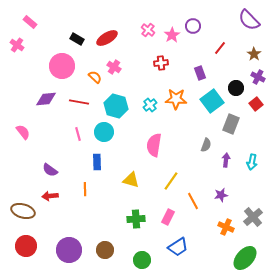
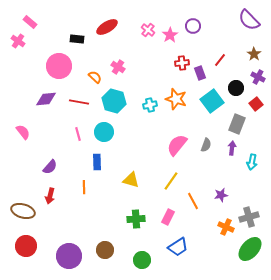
pink star at (172, 35): moved 2 px left
red ellipse at (107, 38): moved 11 px up
black rectangle at (77, 39): rotated 24 degrees counterclockwise
pink cross at (17, 45): moved 1 px right, 4 px up
red line at (220, 48): moved 12 px down
red cross at (161, 63): moved 21 px right
pink circle at (62, 66): moved 3 px left
pink cross at (114, 67): moved 4 px right
orange star at (176, 99): rotated 15 degrees clockwise
cyan cross at (150, 105): rotated 24 degrees clockwise
cyan hexagon at (116, 106): moved 2 px left, 5 px up
gray rectangle at (231, 124): moved 6 px right
pink semicircle at (154, 145): moved 23 px right; rotated 30 degrees clockwise
purple arrow at (226, 160): moved 6 px right, 12 px up
purple semicircle at (50, 170): moved 3 px up; rotated 84 degrees counterclockwise
orange line at (85, 189): moved 1 px left, 2 px up
red arrow at (50, 196): rotated 70 degrees counterclockwise
gray cross at (253, 217): moved 4 px left; rotated 24 degrees clockwise
purple circle at (69, 250): moved 6 px down
green ellipse at (245, 258): moved 5 px right, 9 px up
